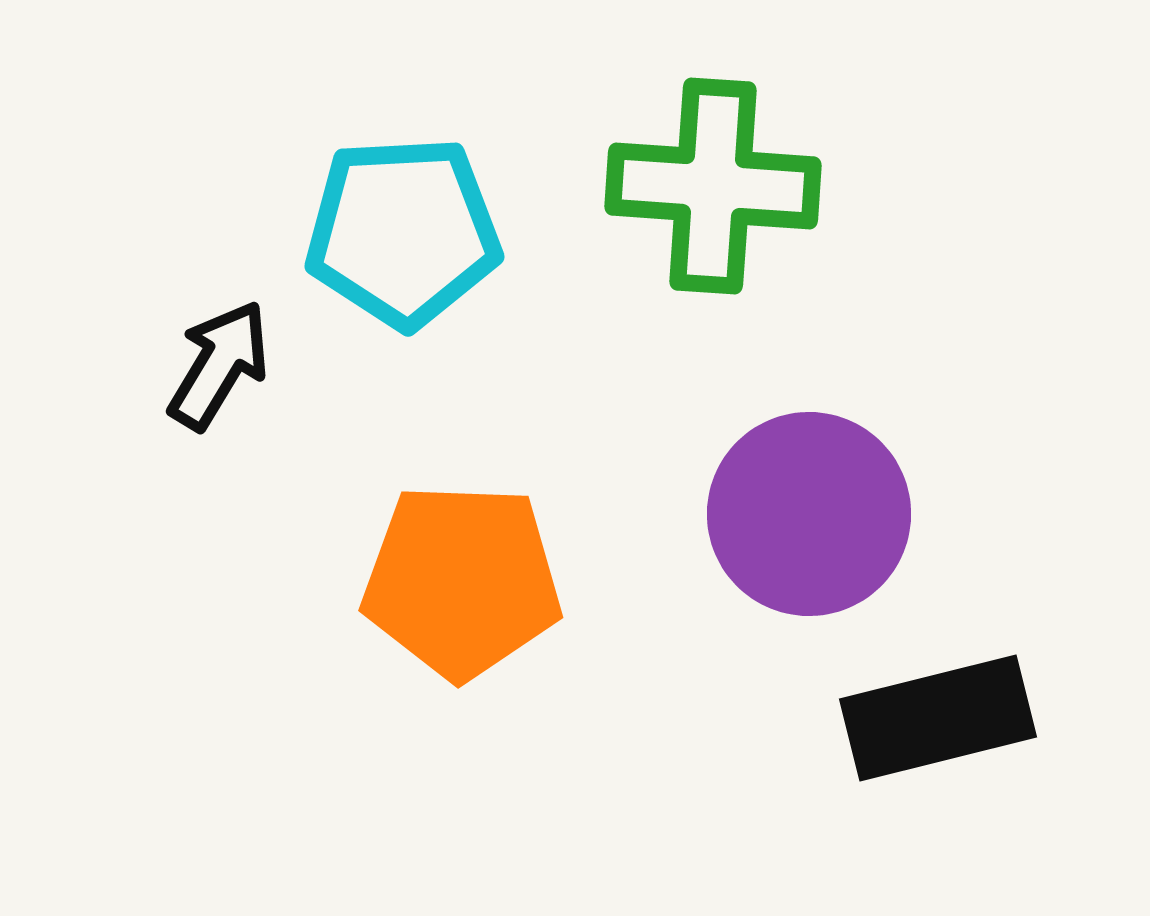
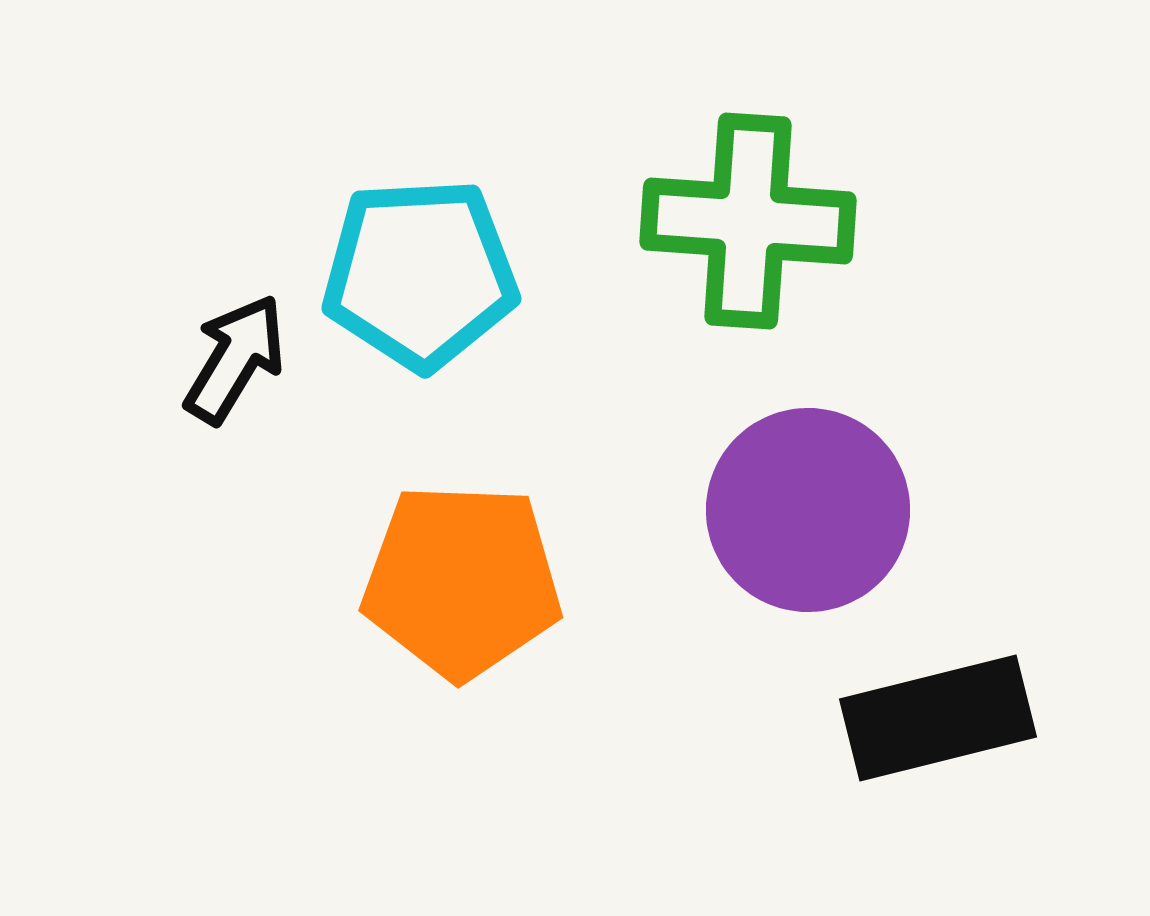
green cross: moved 35 px right, 35 px down
cyan pentagon: moved 17 px right, 42 px down
black arrow: moved 16 px right, 6 px up
purple circle: moved 1 px left, 4 px up
